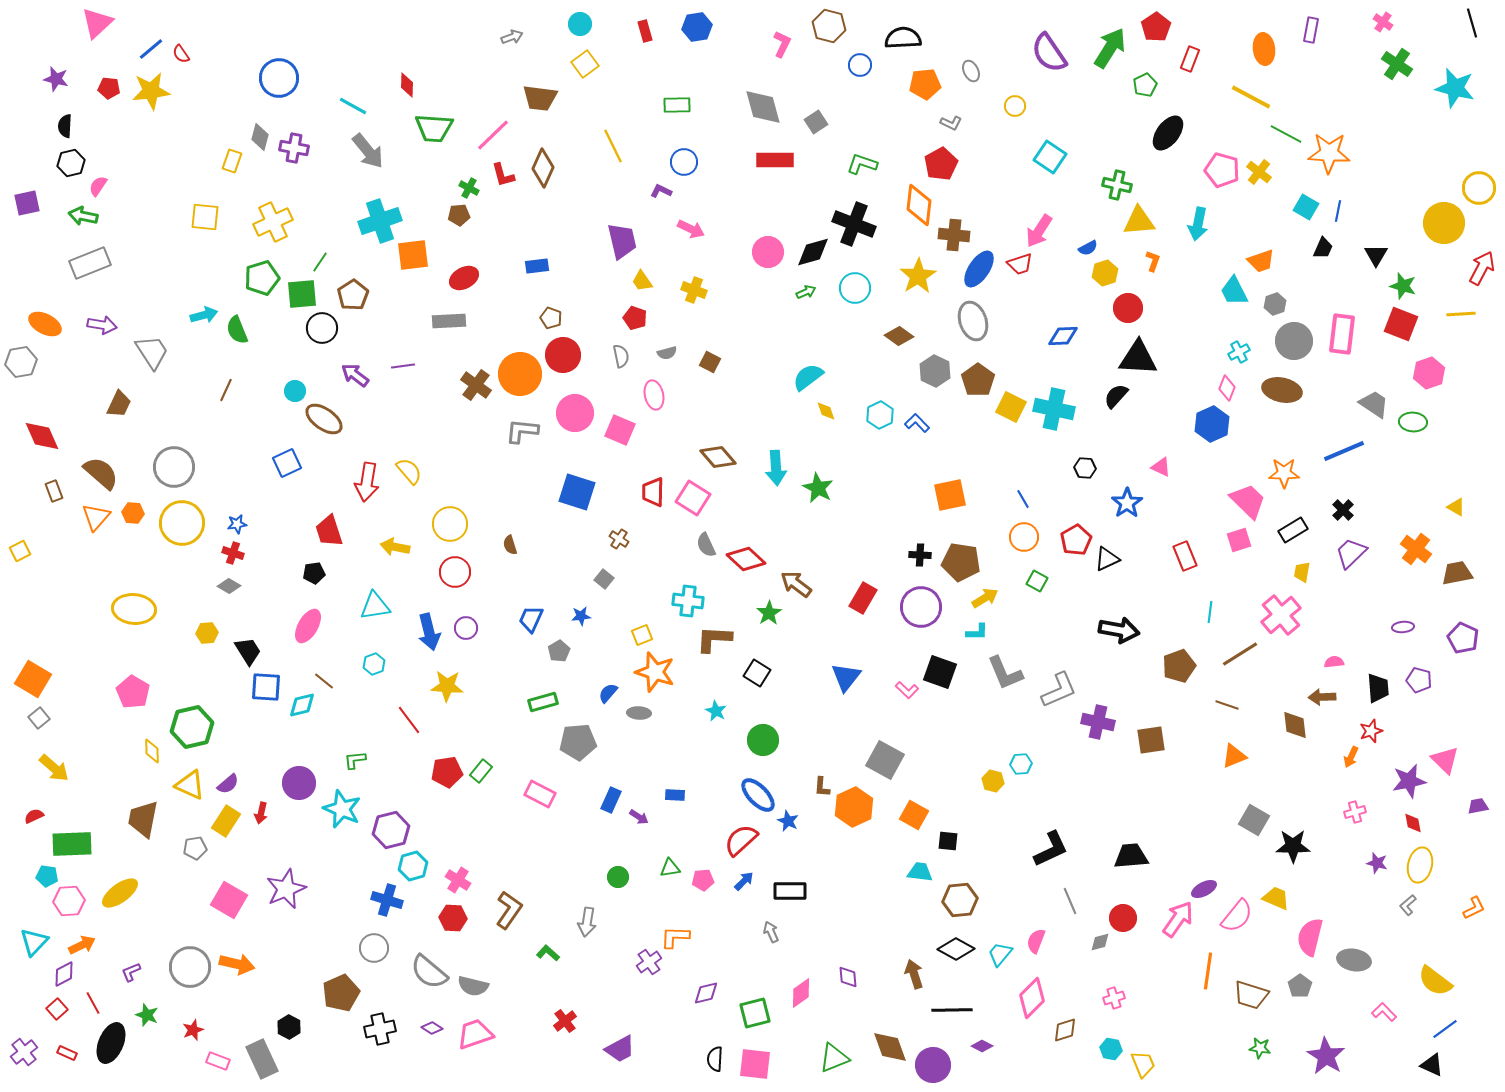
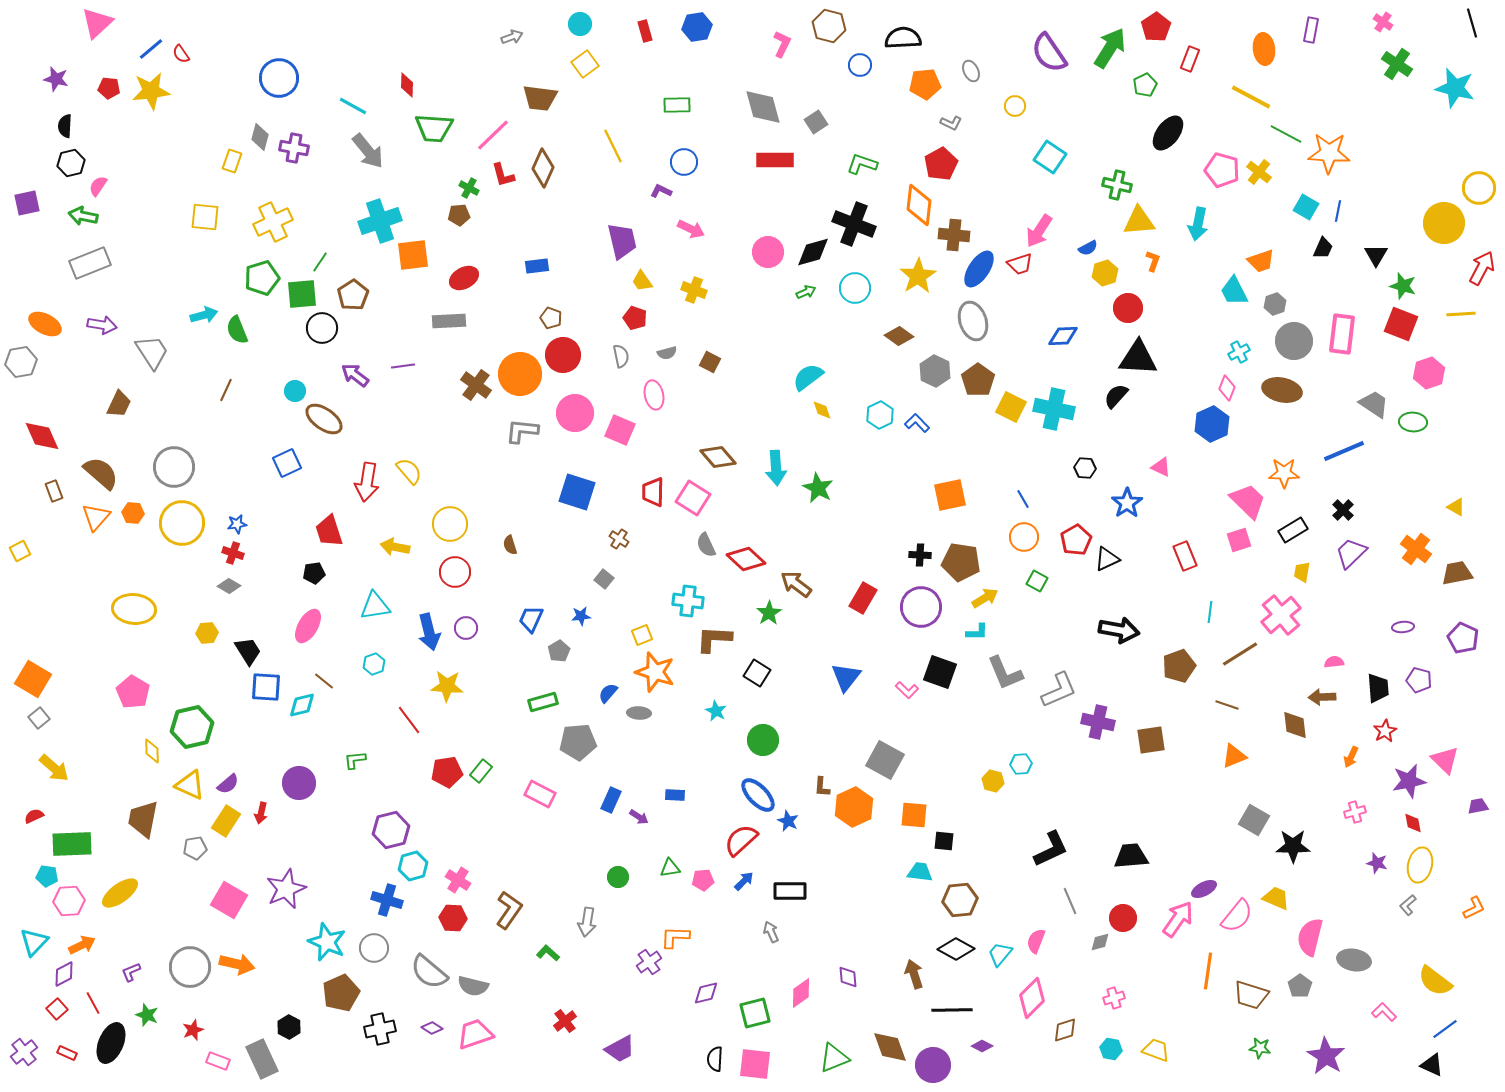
yellow diamond at (826, 411): moved 4 px left, 1 px up
red star at (1371, 731): moved 14 px right; rotated 10 degrees counterclockwise
cyan star at (342, 809): moved 15 px left, 133 px down
orange square at (914, 815): rotated 24 degrees counterclockwise
black square at (948, 841): moved 4 px left
yellow trapezoid at (1143, 1064): moved 13 px right, 14 px up; rotated 48 degrees counterclockwise
